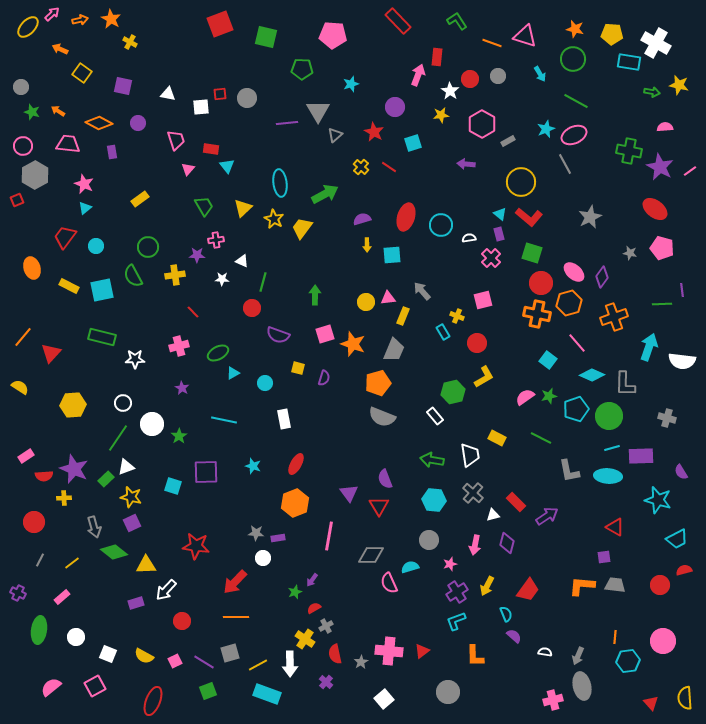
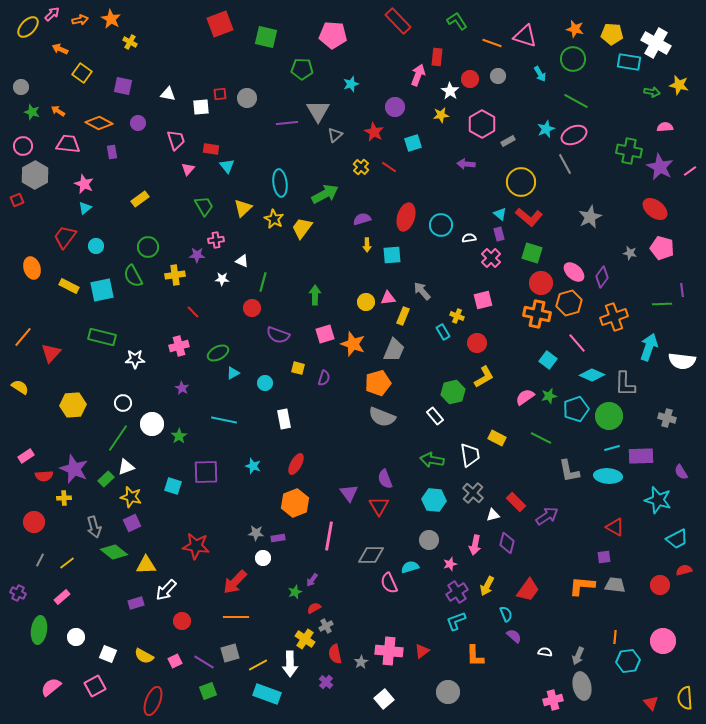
yellow line at (72, 563): moved 5 px left
